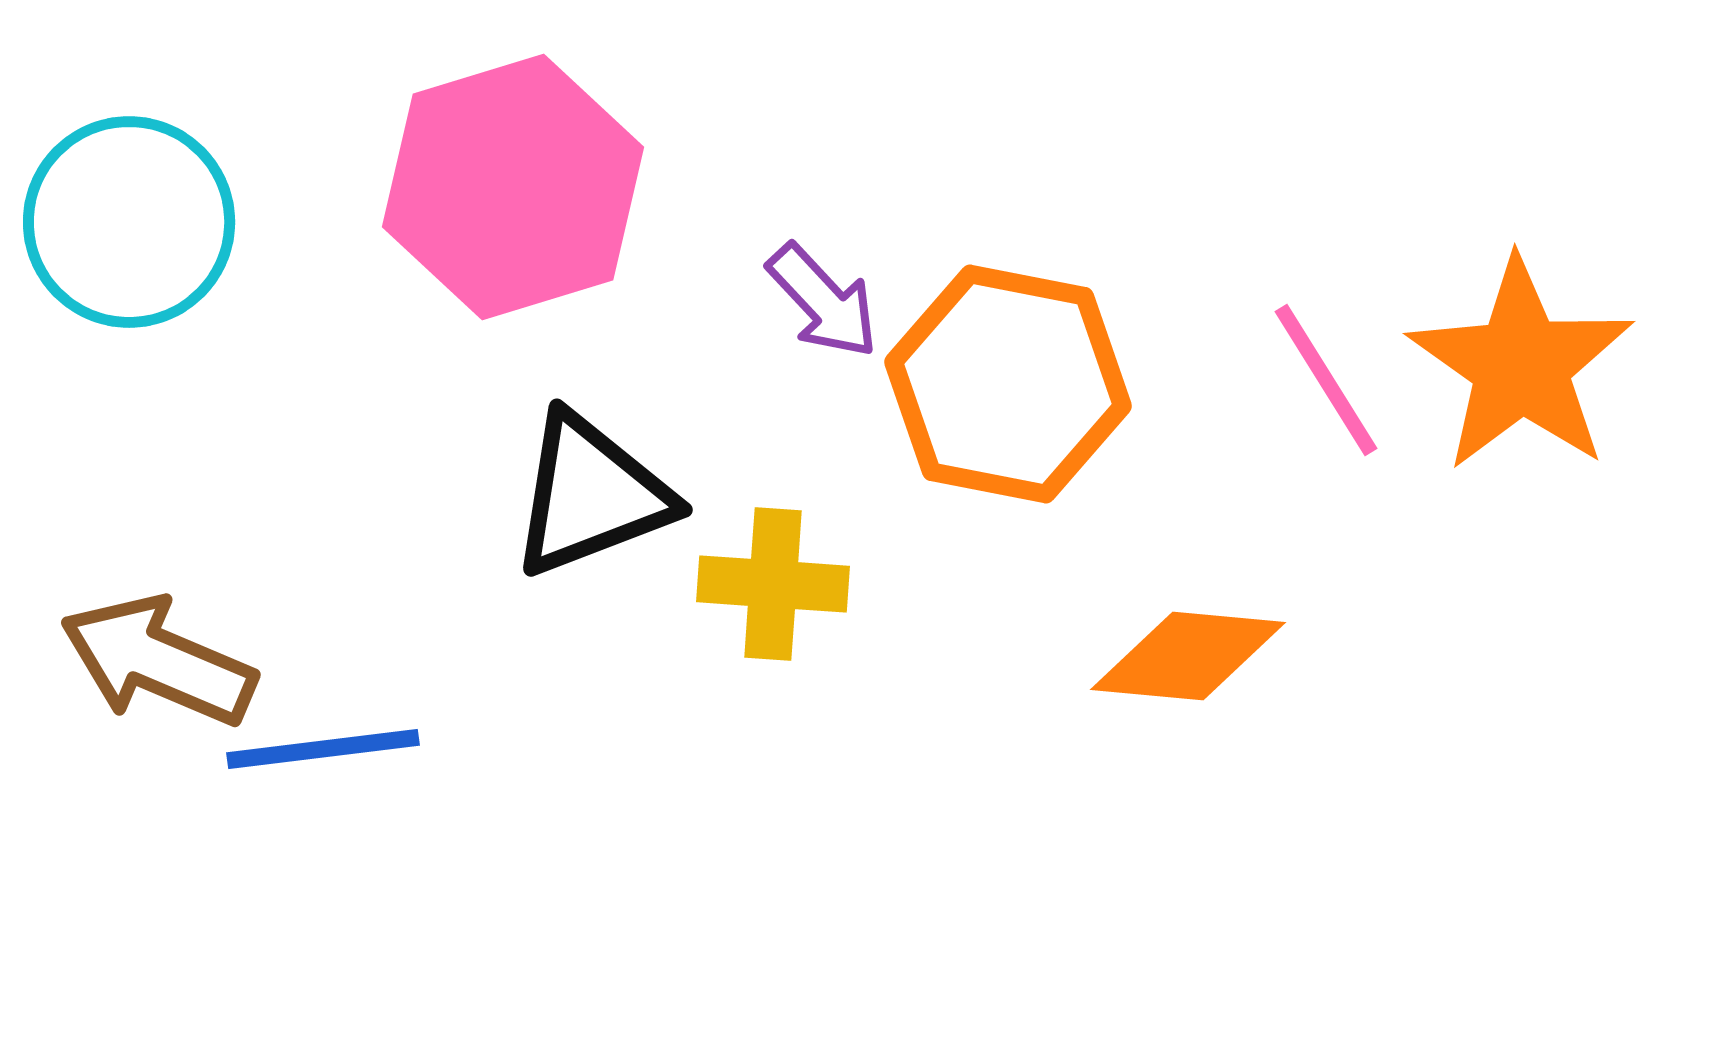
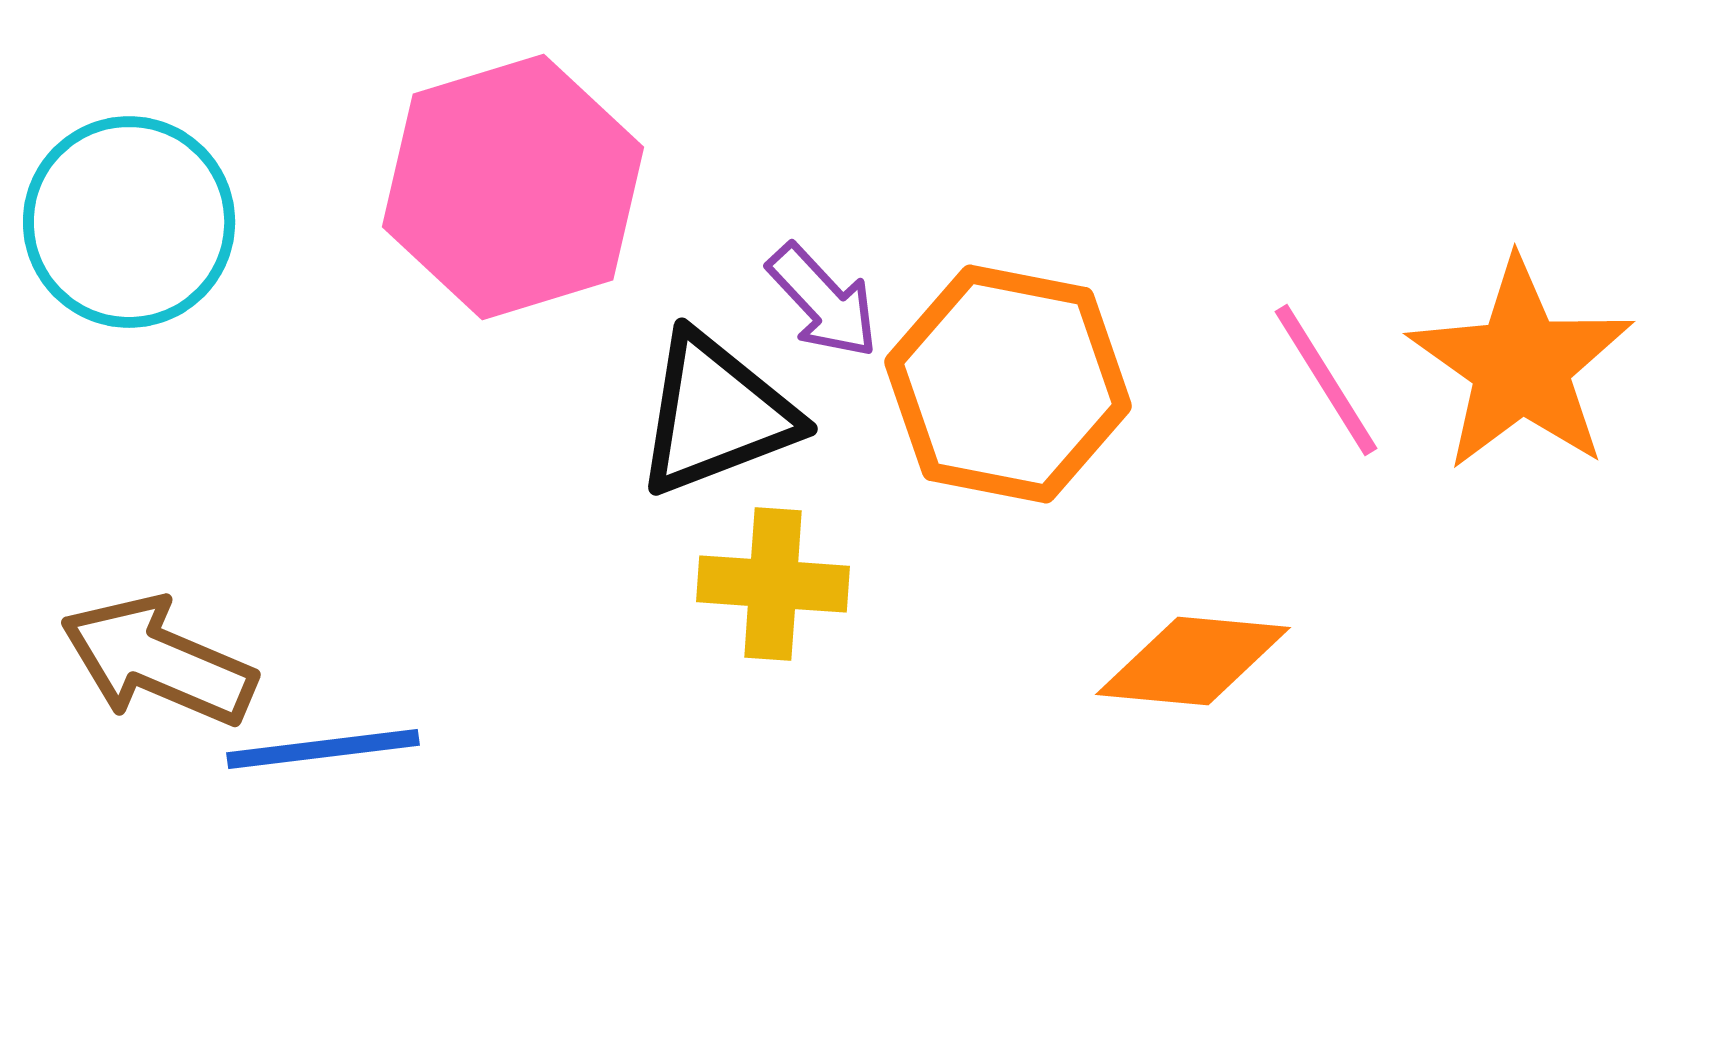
black triangle: moved 125 px right, 81 px up
orange diamond: moved 5 px right, 5 px down
